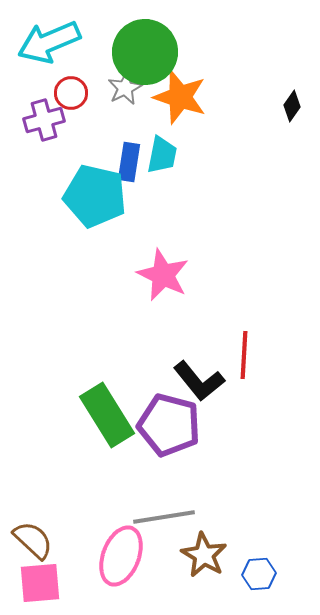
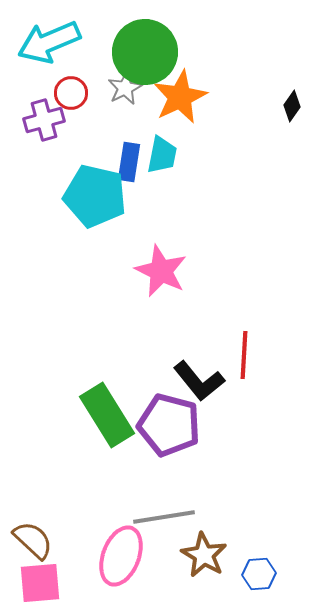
orange star: rotated 28 degrees clockwise
pink star: moved 2 px left, 4 px up
